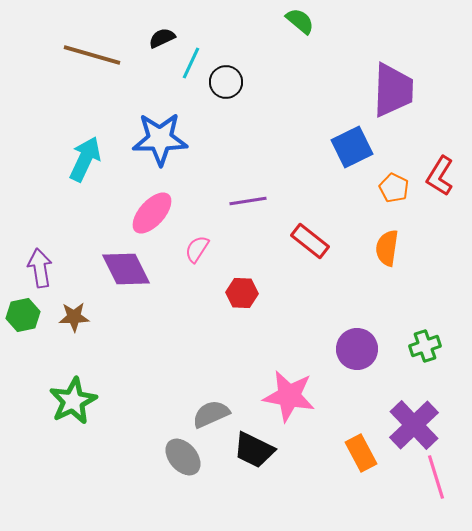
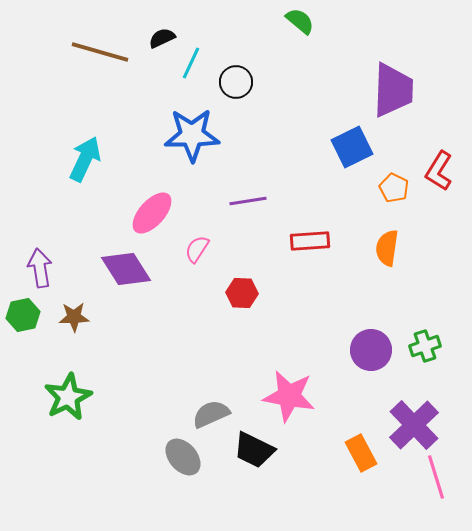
brown line: moved 8 px right, 3 px up
black circle: moved 10 px right
blue star: moved 32 px right, 4 px up
red L-shape: moved 1 px left, 5 px up
red rectangle: rotated 42 degrees counterclockwise
purple diamond: rotated 6 degrees counterclockwise
purple circle: moved 14 px right, 1 px down
green star: moved 5 px left, 4 px up
